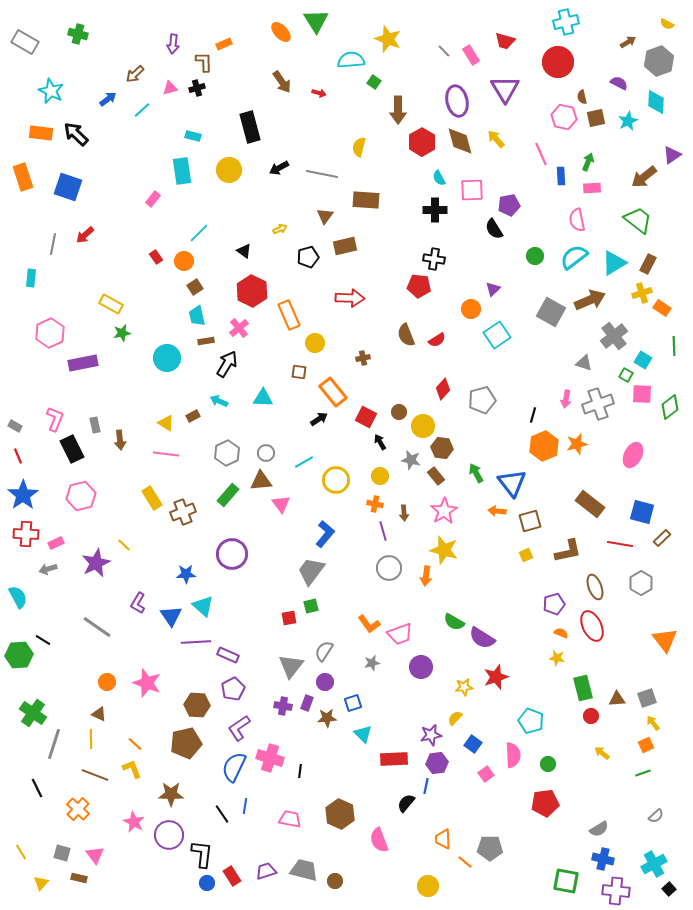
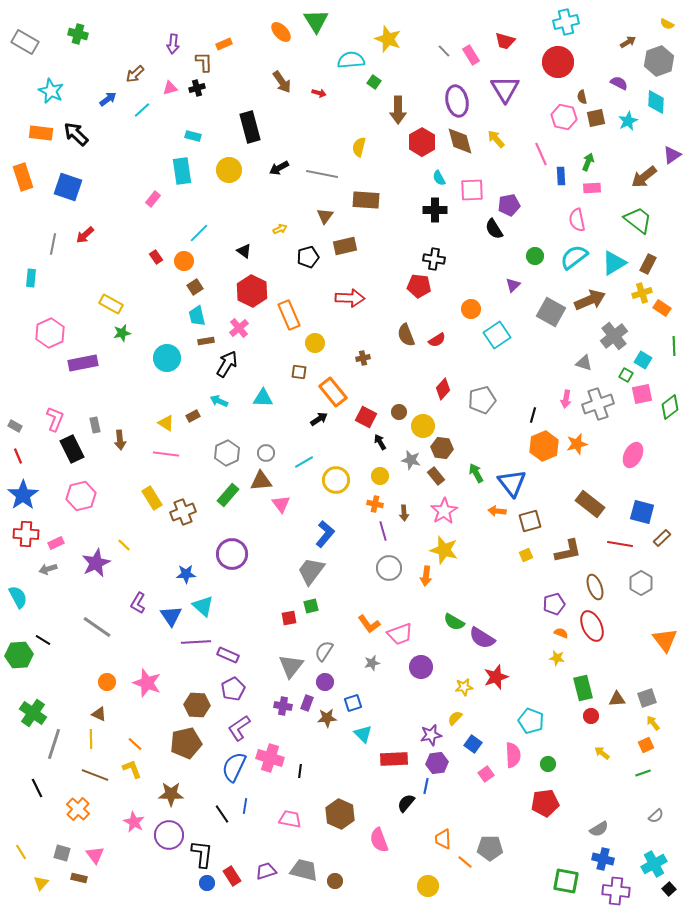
purple triangle at (493, 289): moved 20 px right, 4 px up
pink square at (642, 394): rotated 15 degrees counterclockwise
